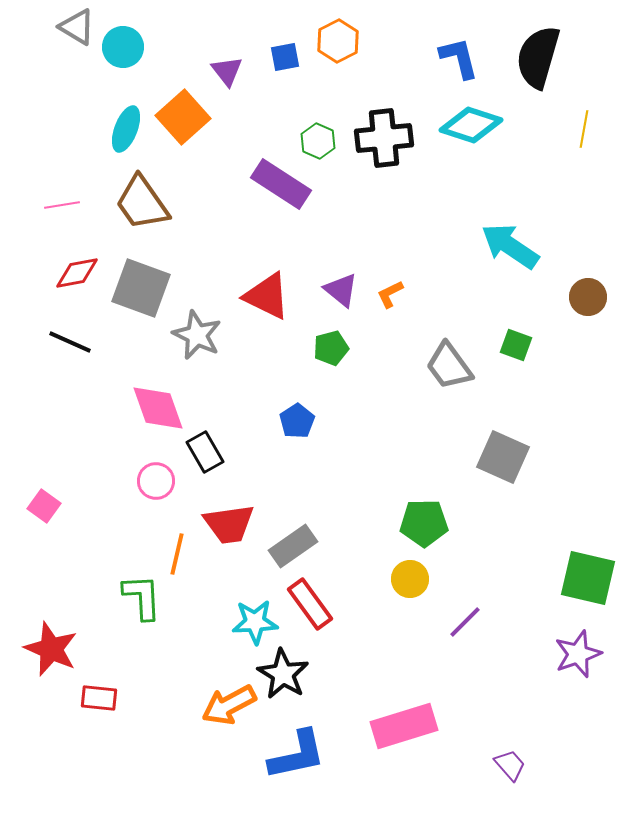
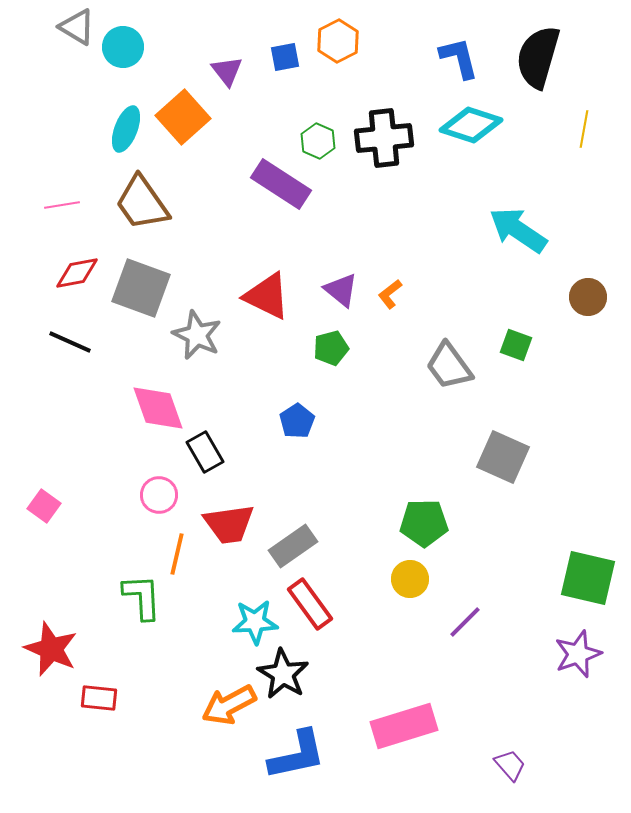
cyan arrow at (510, 246): moved 8 px right, 16 px up
orange L-shape at (390, 294): rotated 12 degrees counterclockwise
pink circle at (156, 481): moved 3 px right, 14 px down
